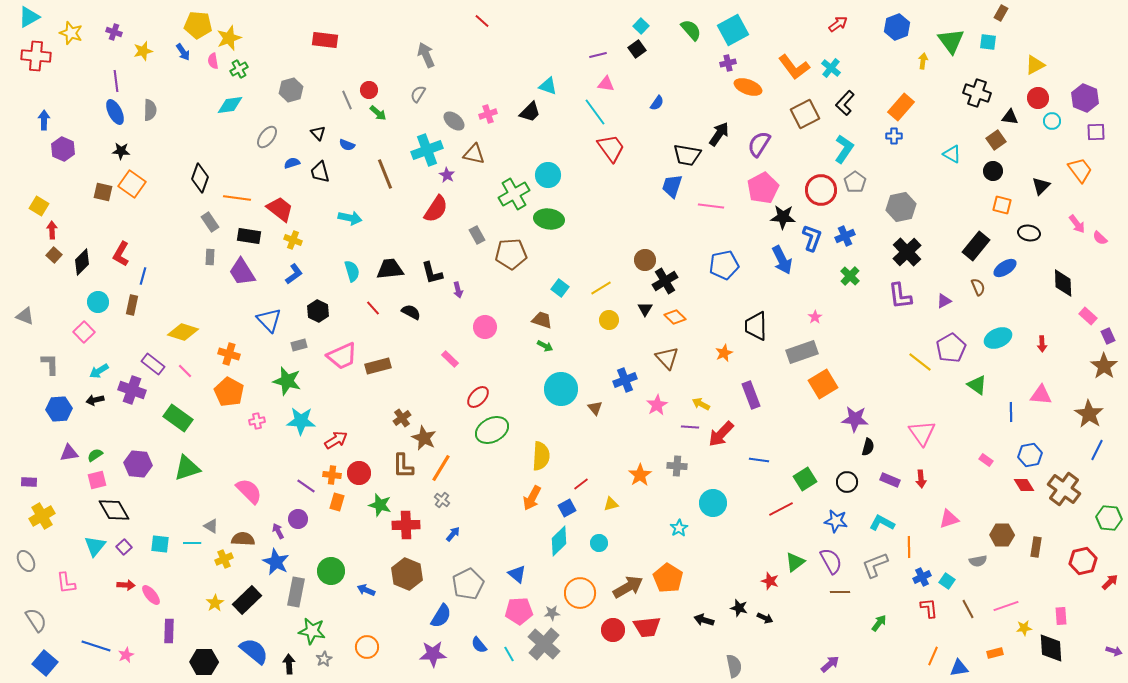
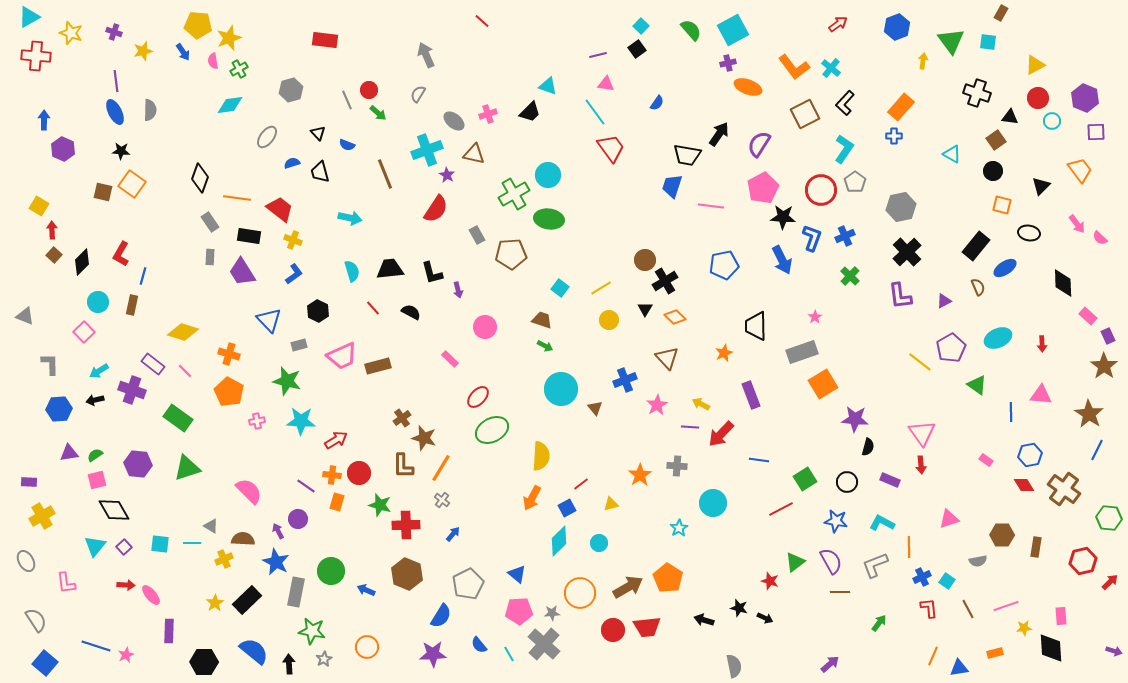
brown star at (424, 438): rotated 10 degrees counterclockwise
red arrow at (921, 479): moved 14 px up
